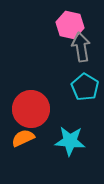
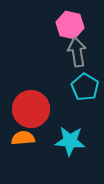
gray arrow: moved 4 px left, 5 px down
orange semicircle: rotated 20 degrees clockwise
